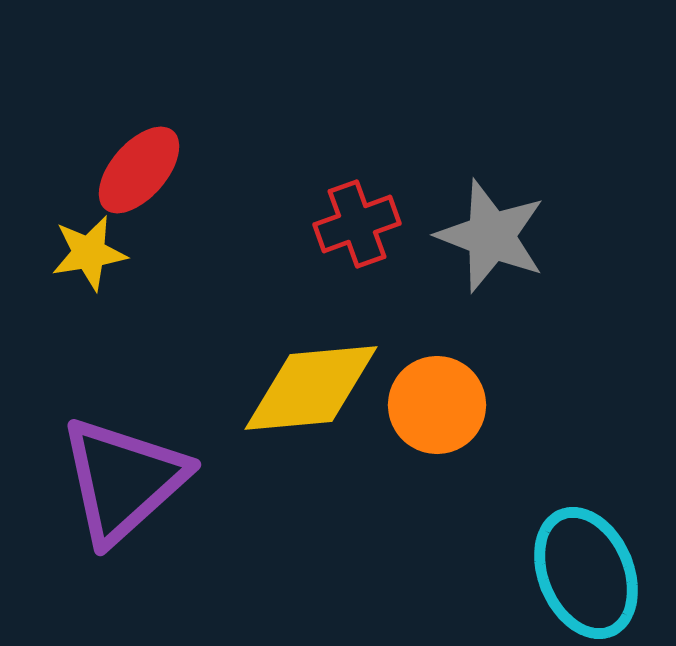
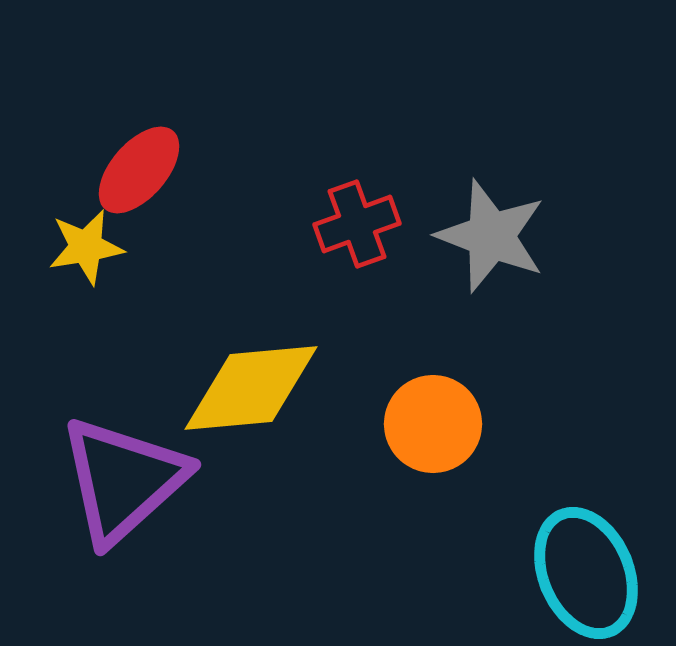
yellow star: moved 3 px left, 6 px up
yellow diamond: moved 60 px left
orange circle: moved 4 px left, 19 px down
